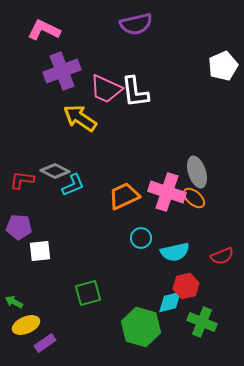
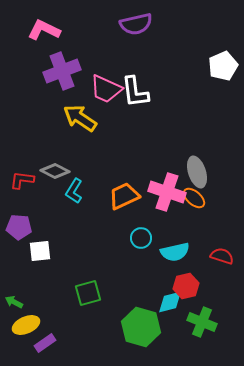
cyan L-shape: moved 1 px right, 6 px down; rotated 145 degrees clockwise
red semicircle: rotated 140 degrees counterclockwise
